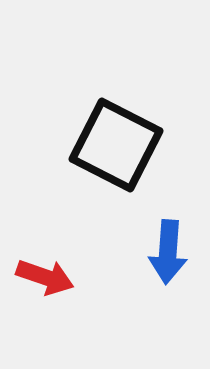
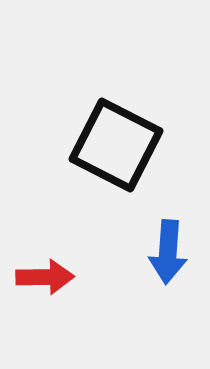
red arrow: rotated 20 degrees counterclockwise
